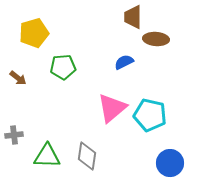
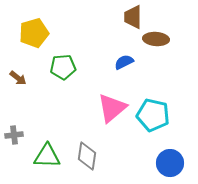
cyan pentagon: moved 3 px right
